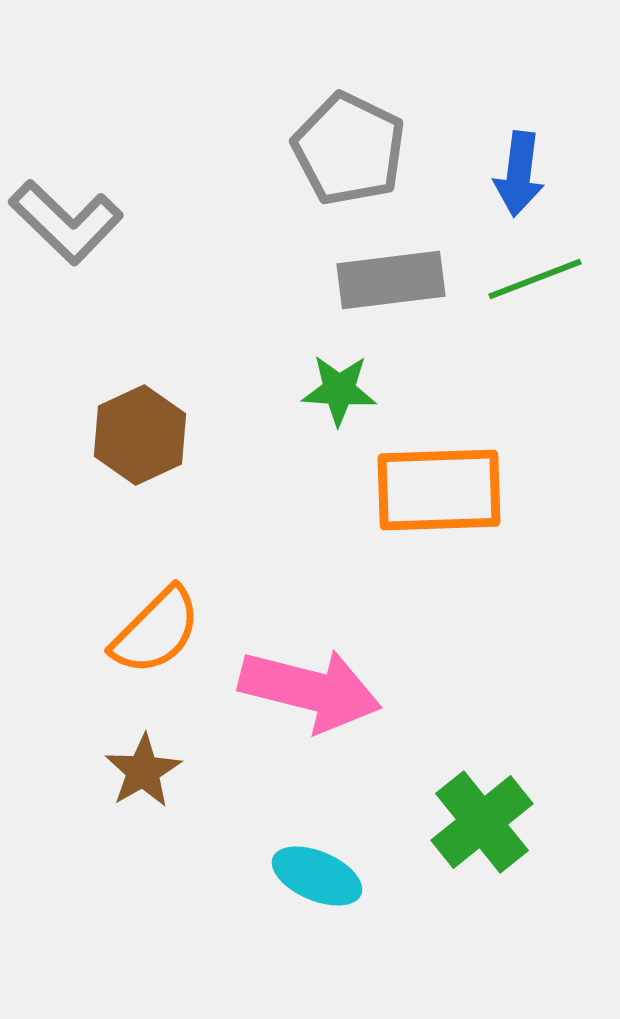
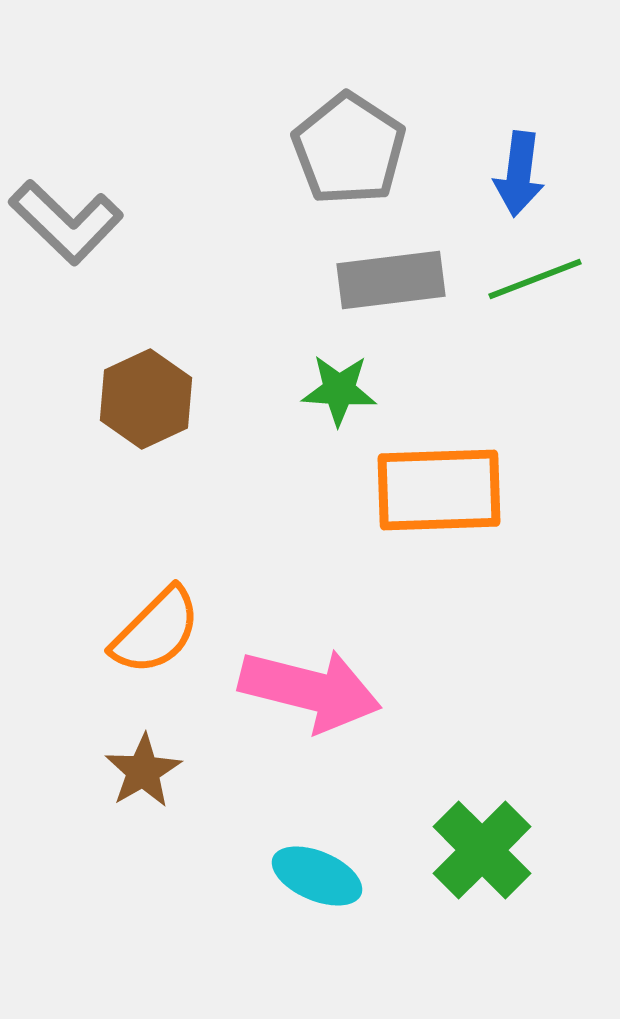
gray pentagon: rotated 7 degrees clockwise
brown hexagon: moved 6 px right, 36 px up
green cross: moved 28 px down; rotated 6 degrees counterclockwise
